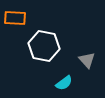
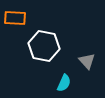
gray triangle: moved 1 px down
cyan semicircle: rotated 30 degrees counterclockwise
